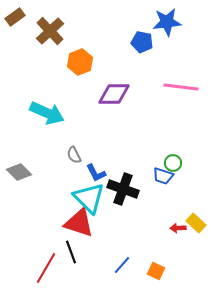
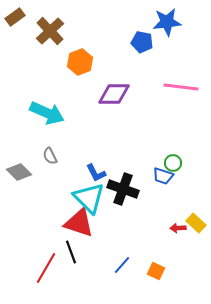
gray semicircle: moved 24 px left, 1 px down
